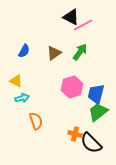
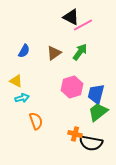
black semicircle: rotated 35 degrees counterclockwise
